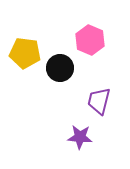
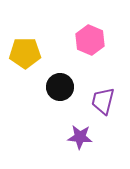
yellow pentagon: rotated 8 degrees counterclockwise
black circle: moved 19 px down
purple trapezoid: moved 4 px right
